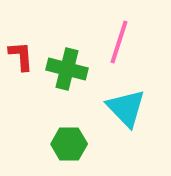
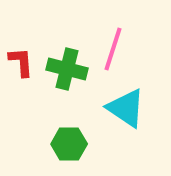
pink line: moved 6 px left, 7 px down
red L-shape: moved 6 px down
cyan triangle: rotated 12 degrees counterclockwise
